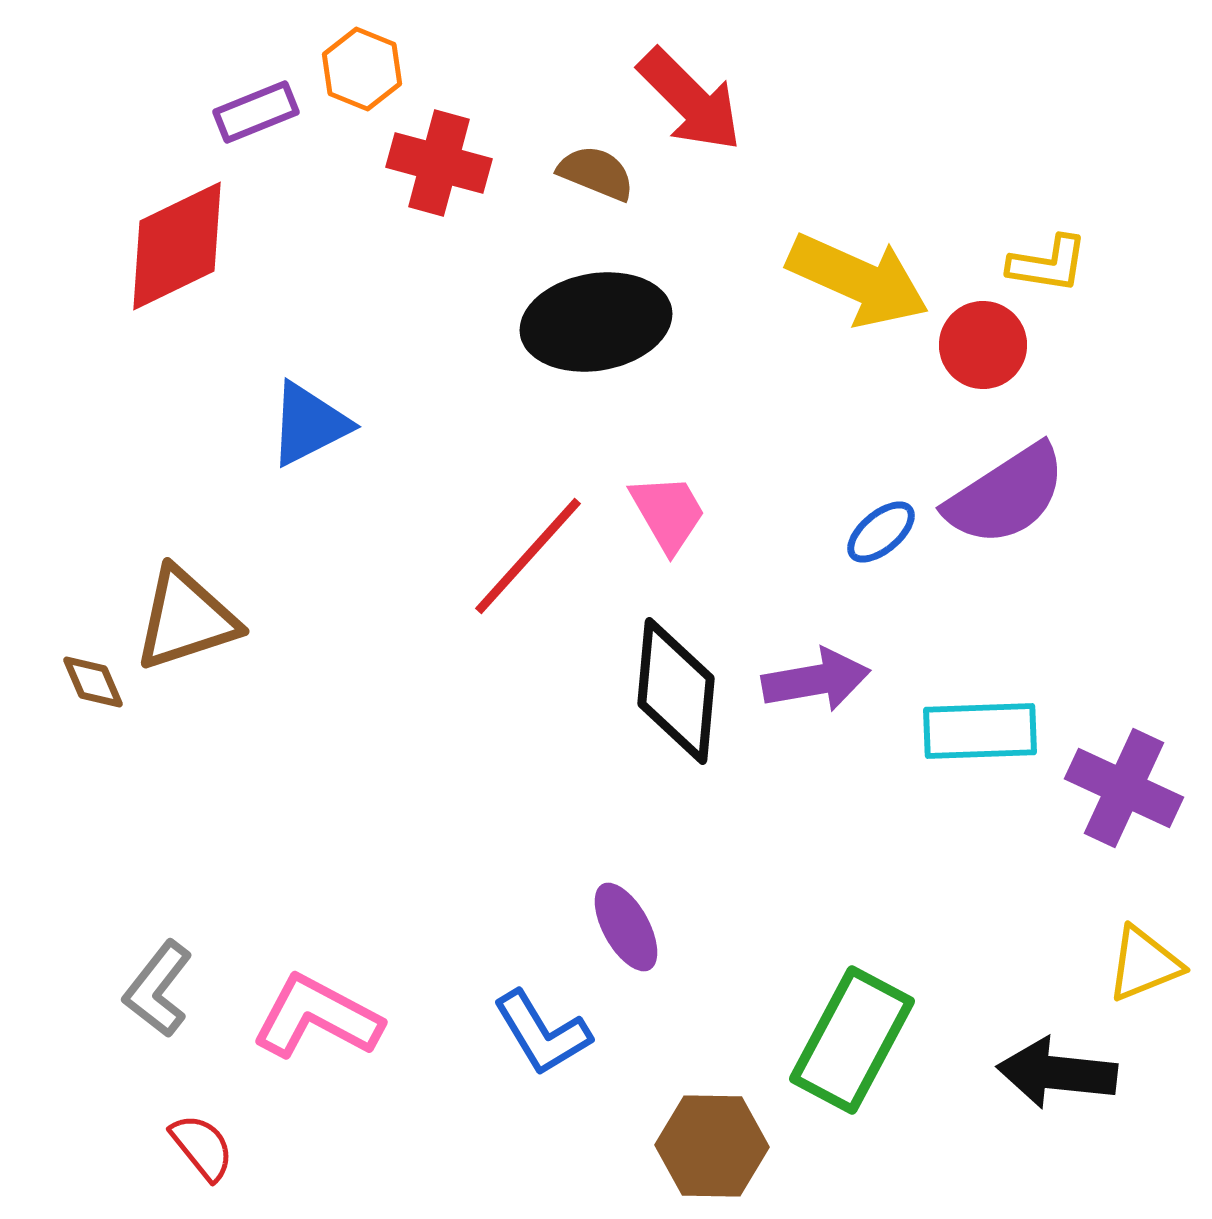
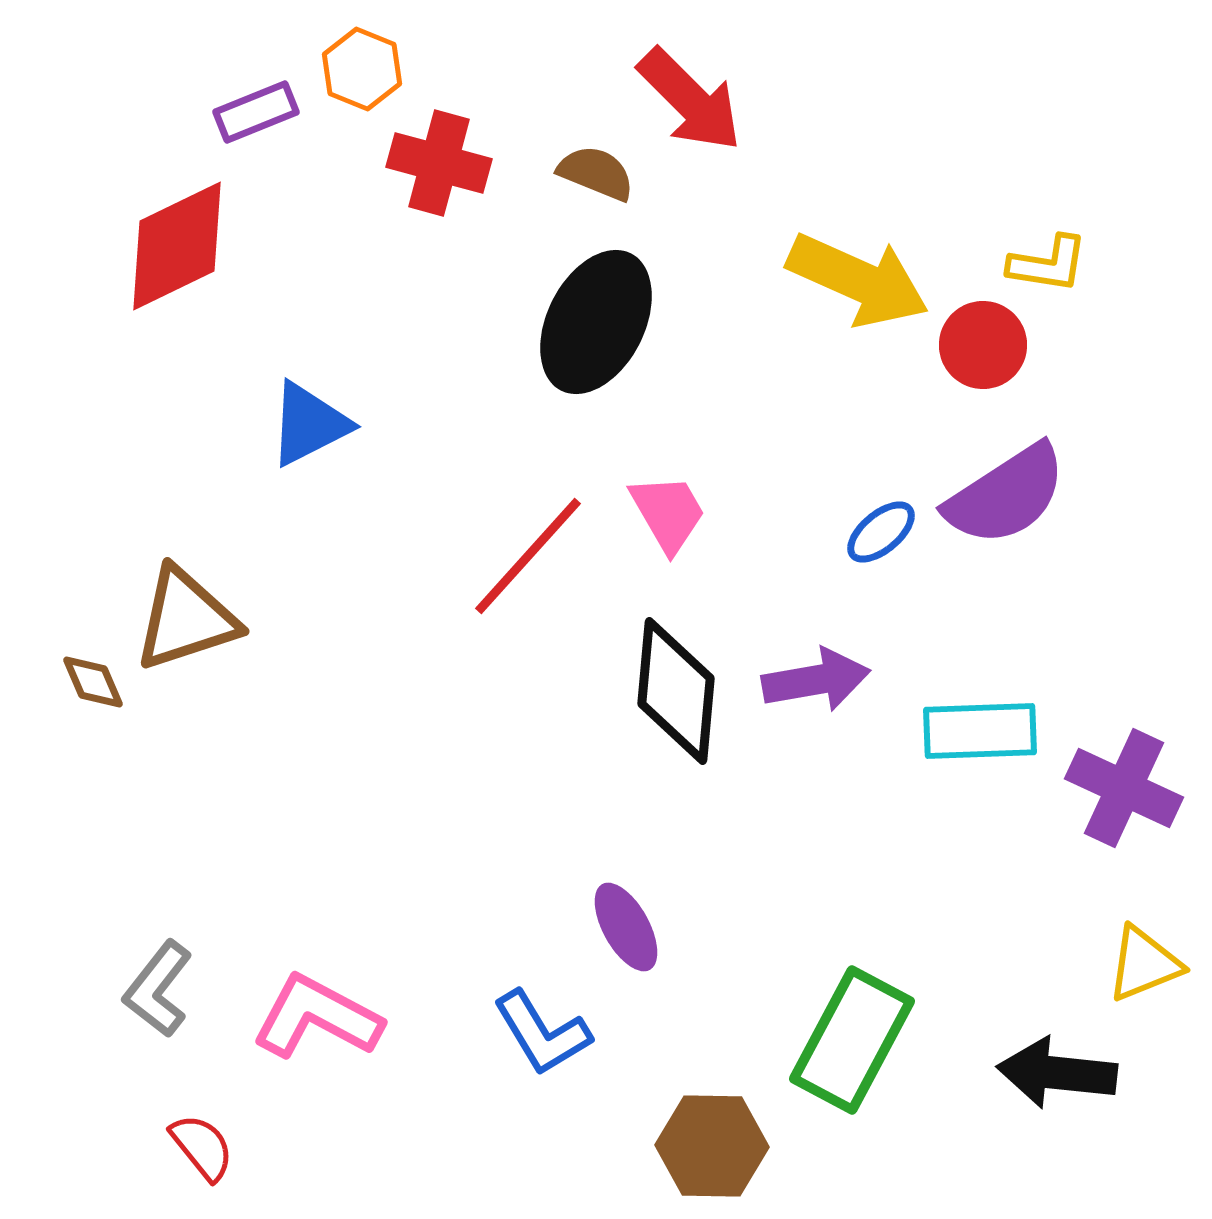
black ellipse: rotated 53 degrees counterclockwise
